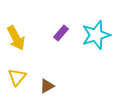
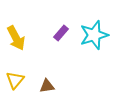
cyan star: moved 2 px left
yellow triangle: moved 2 px left, 3 px down
brown triangle: rotated 21 degrees clockwise
